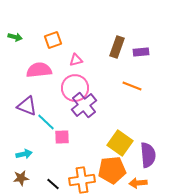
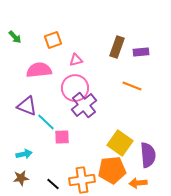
green arrow: rotated 32 degrees clockwise
